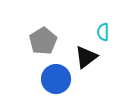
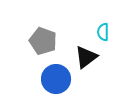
gray pentagon: rotated 20 degrees counterclockwise
